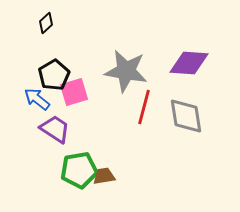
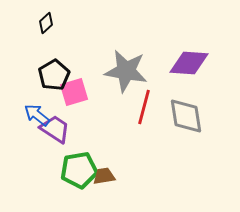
blue arrow: moved 16 px down
